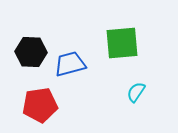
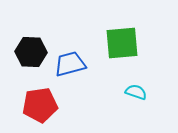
cyan semicircle: rotated 75 degrees clockwise
